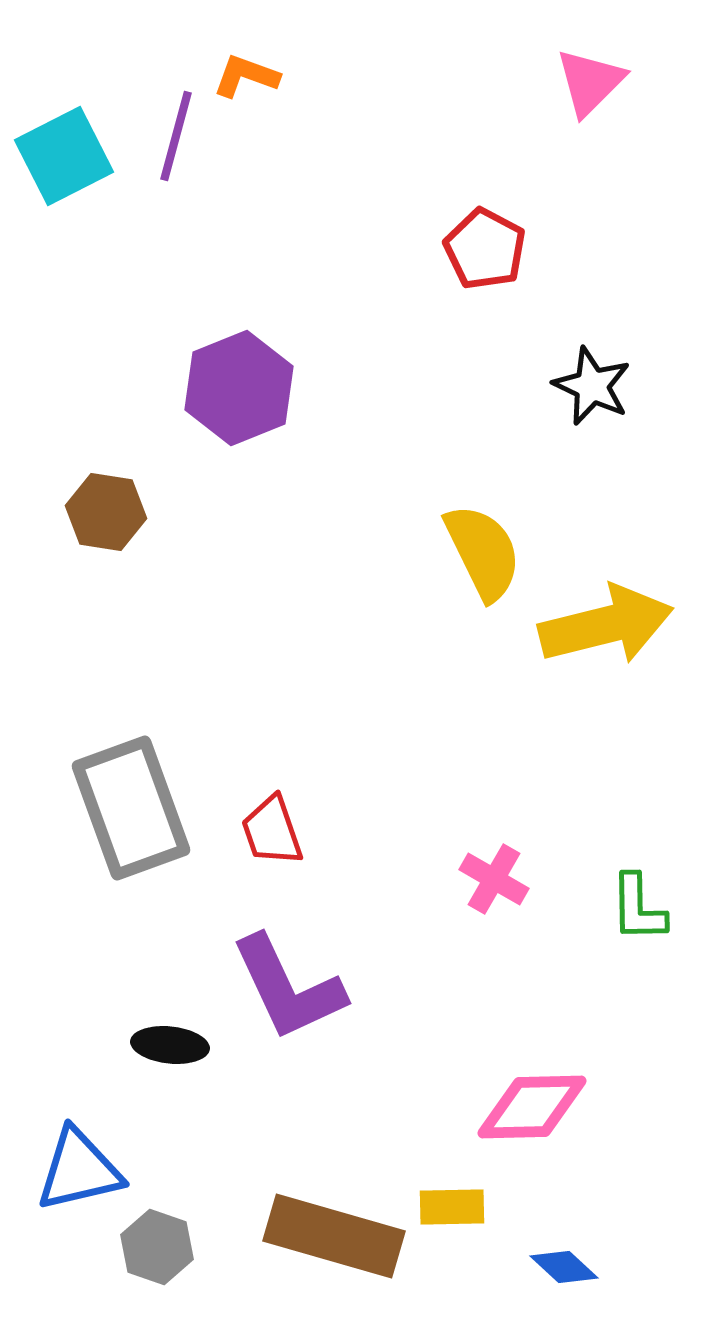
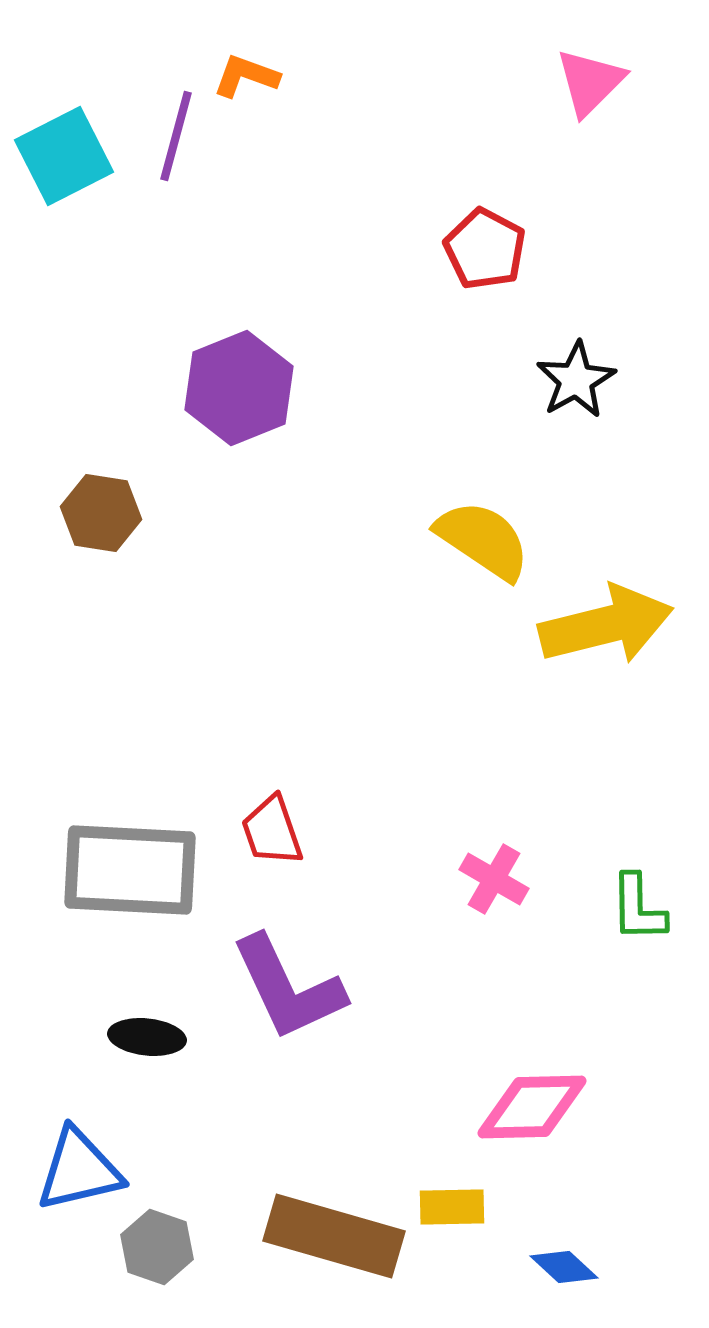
black star: moved 16 px left, 6 px up; rotated 18 degrees clockwise
brown hexagon: moved 5 px left, 1 px down
yellow semicircle: moved 12 px up; rotated 30 degrees counterclockwise
gray rectangle: moved 1 px left, 62 px down; rotated 67 degrees counterclockwise
black ellipse: moved 23 px left, 8 px up
